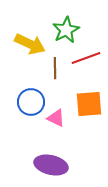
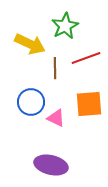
green star: moved 1 px left, 4 px up
